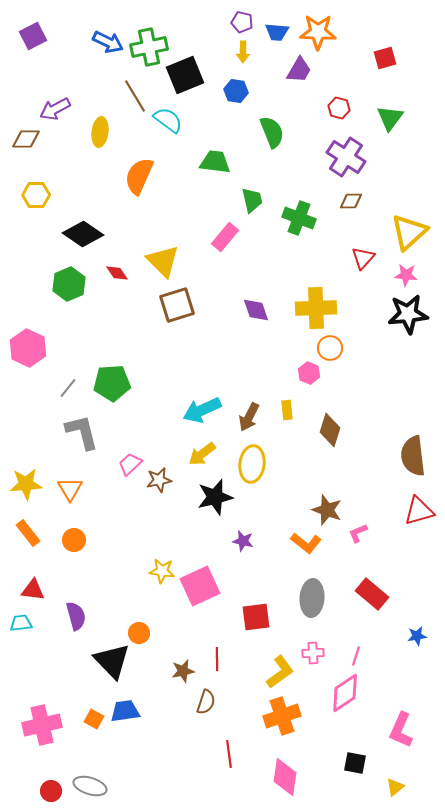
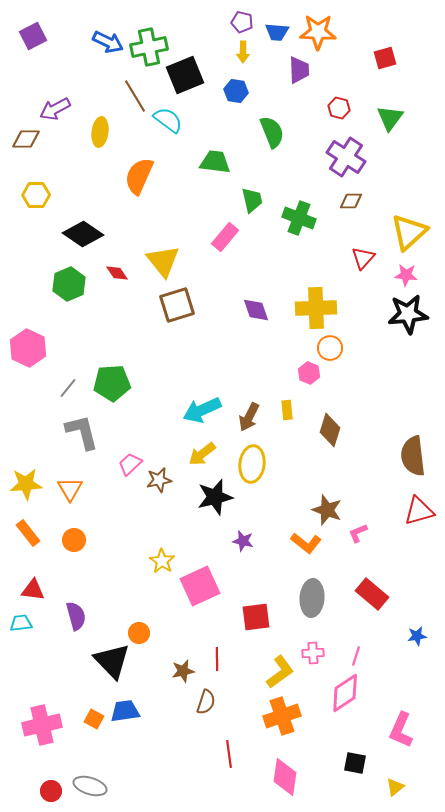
purple trapezoid at (299, 70): rotated 32 degrees counterclockwise
yellow triangle at (163, 261): rotated 6 degrees clockwise
yellow star at (162, 571): moved 10 px up; rotated 25 degrees clockwise
